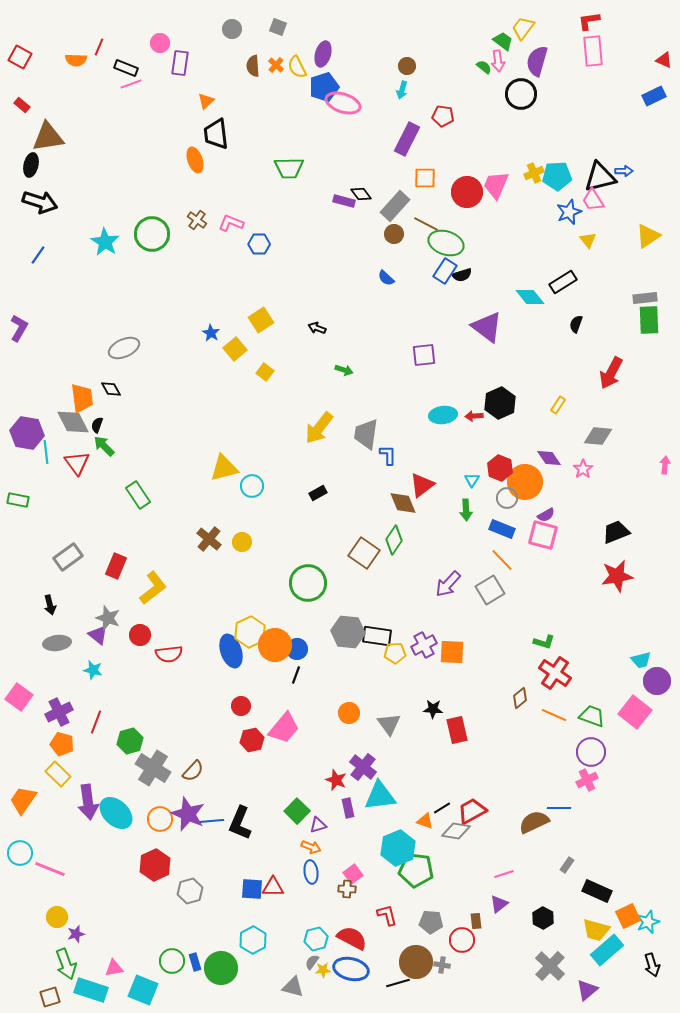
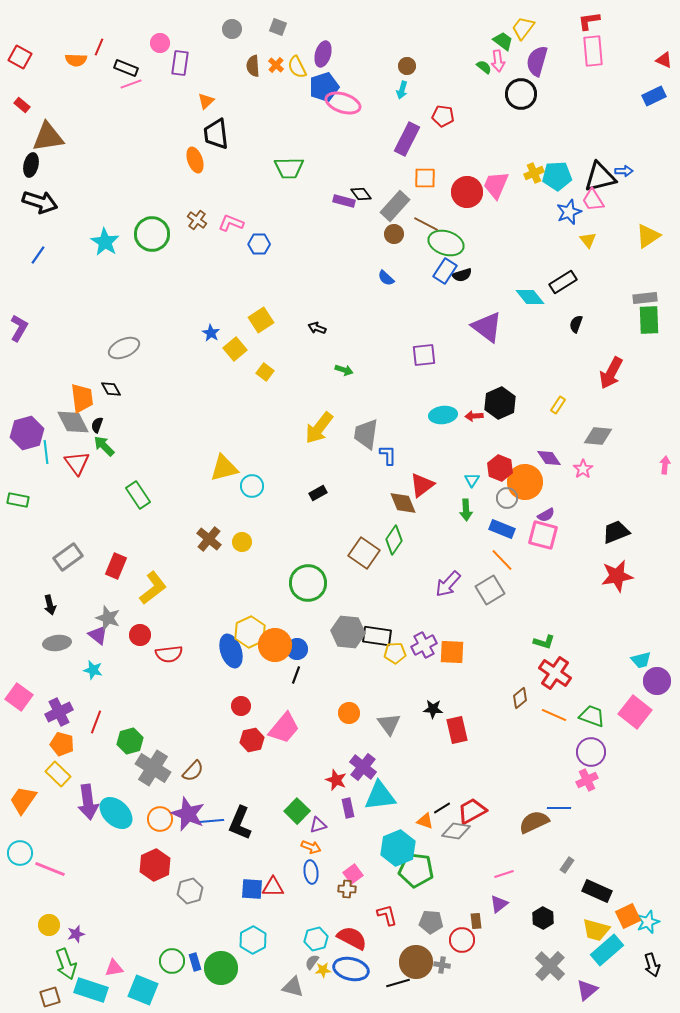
purple hexagon at (27, 433): rotated 24 degrees counterclockwise
yellow circle at (57, 917): moved 8 px left, 8 px down
